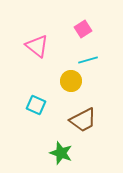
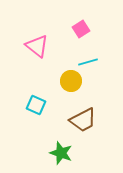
pink square: moved 2 px left
cyan line: moved 2 px down
